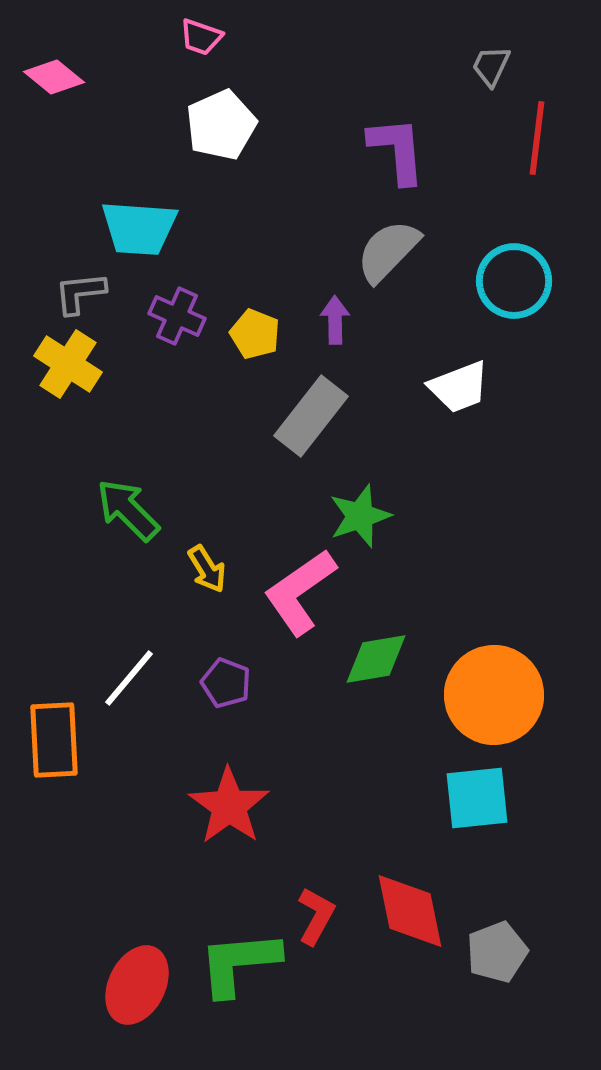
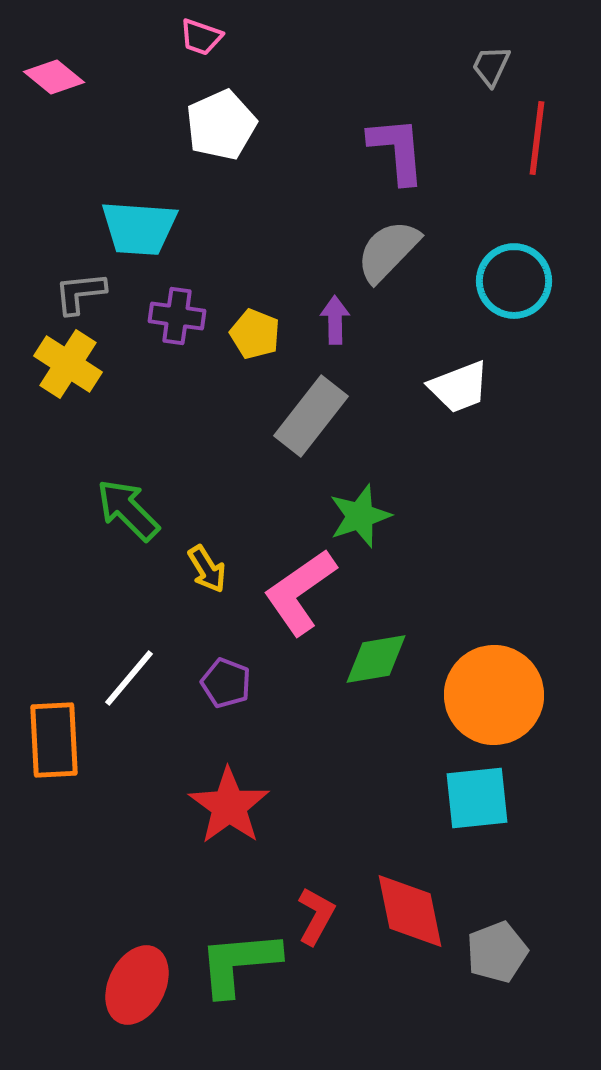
purple cross: rotated 16 degrees counterclockwise
